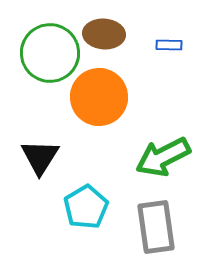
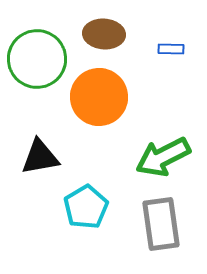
blue rectangle: moved 2 px right, 4 px down
green circle: moved 13 px left, 6 px down
black triangle: rotated 48 degrees clockwise
gray rectangle: moved 5 px right, 3 px up
